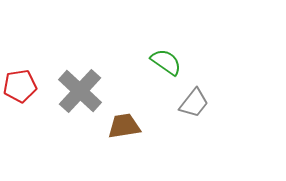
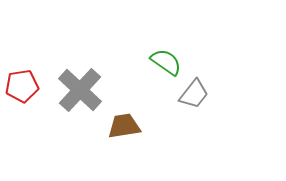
red pentagon: moved 2 px right
gray cross: moved 1 px up
gray trapezoid: moved 9 px up
